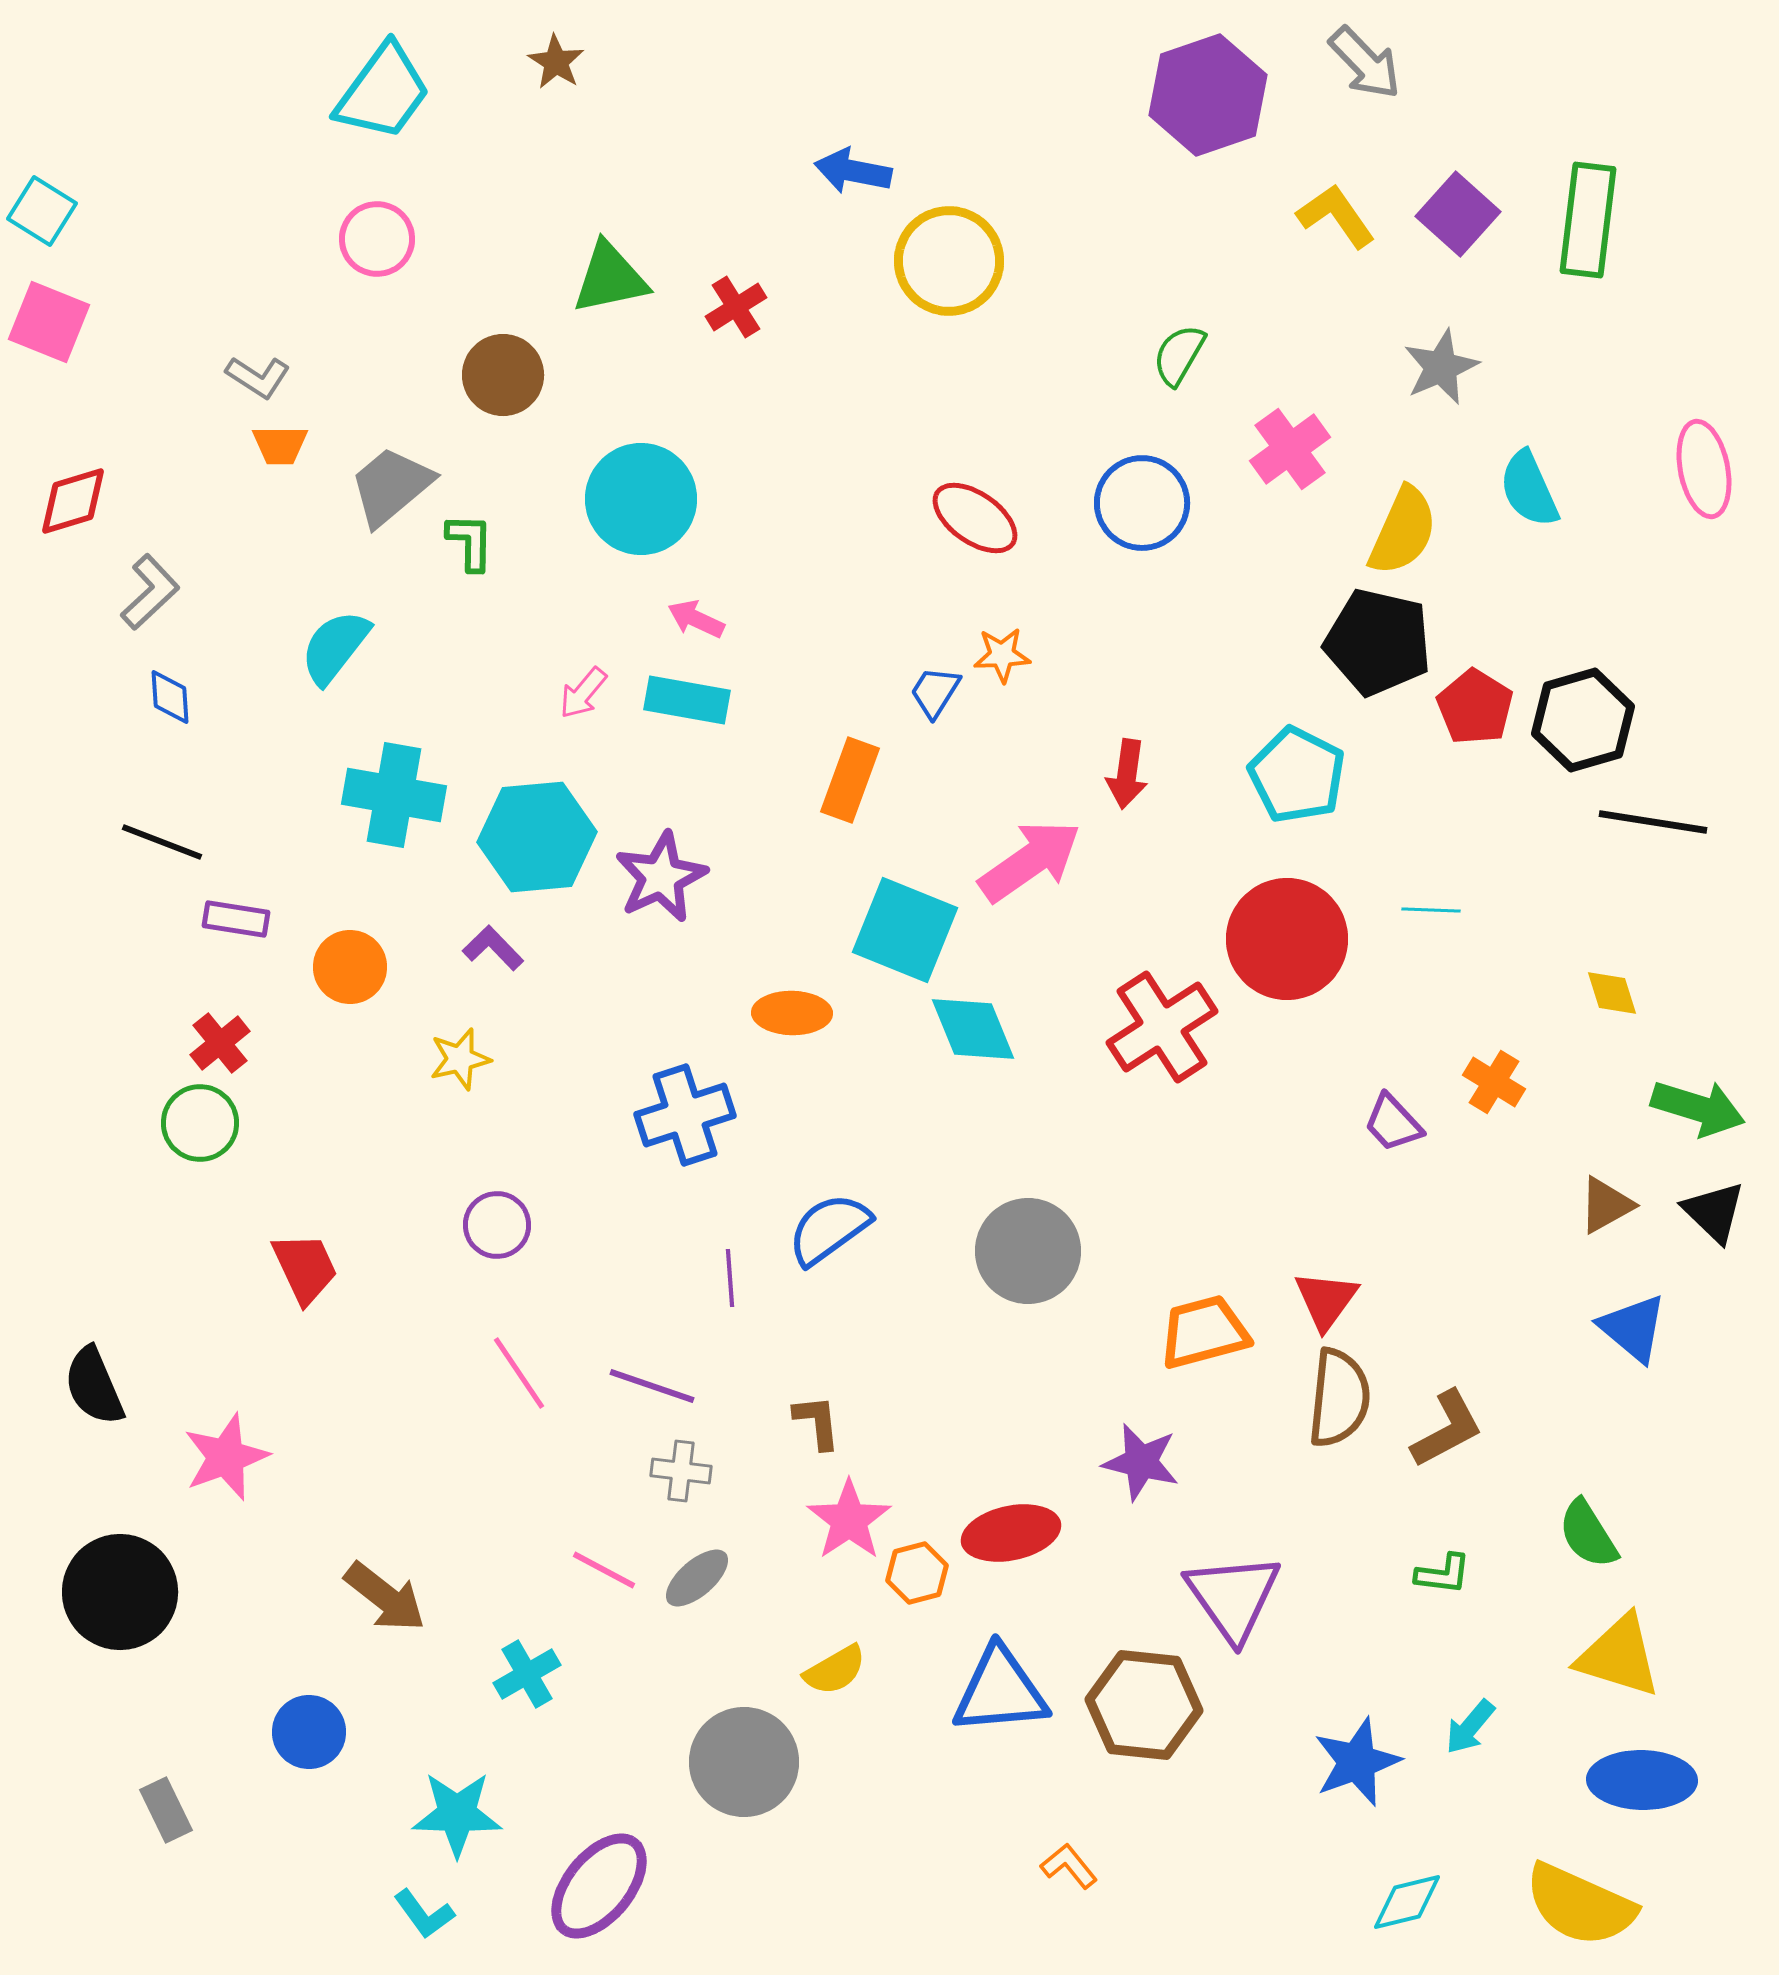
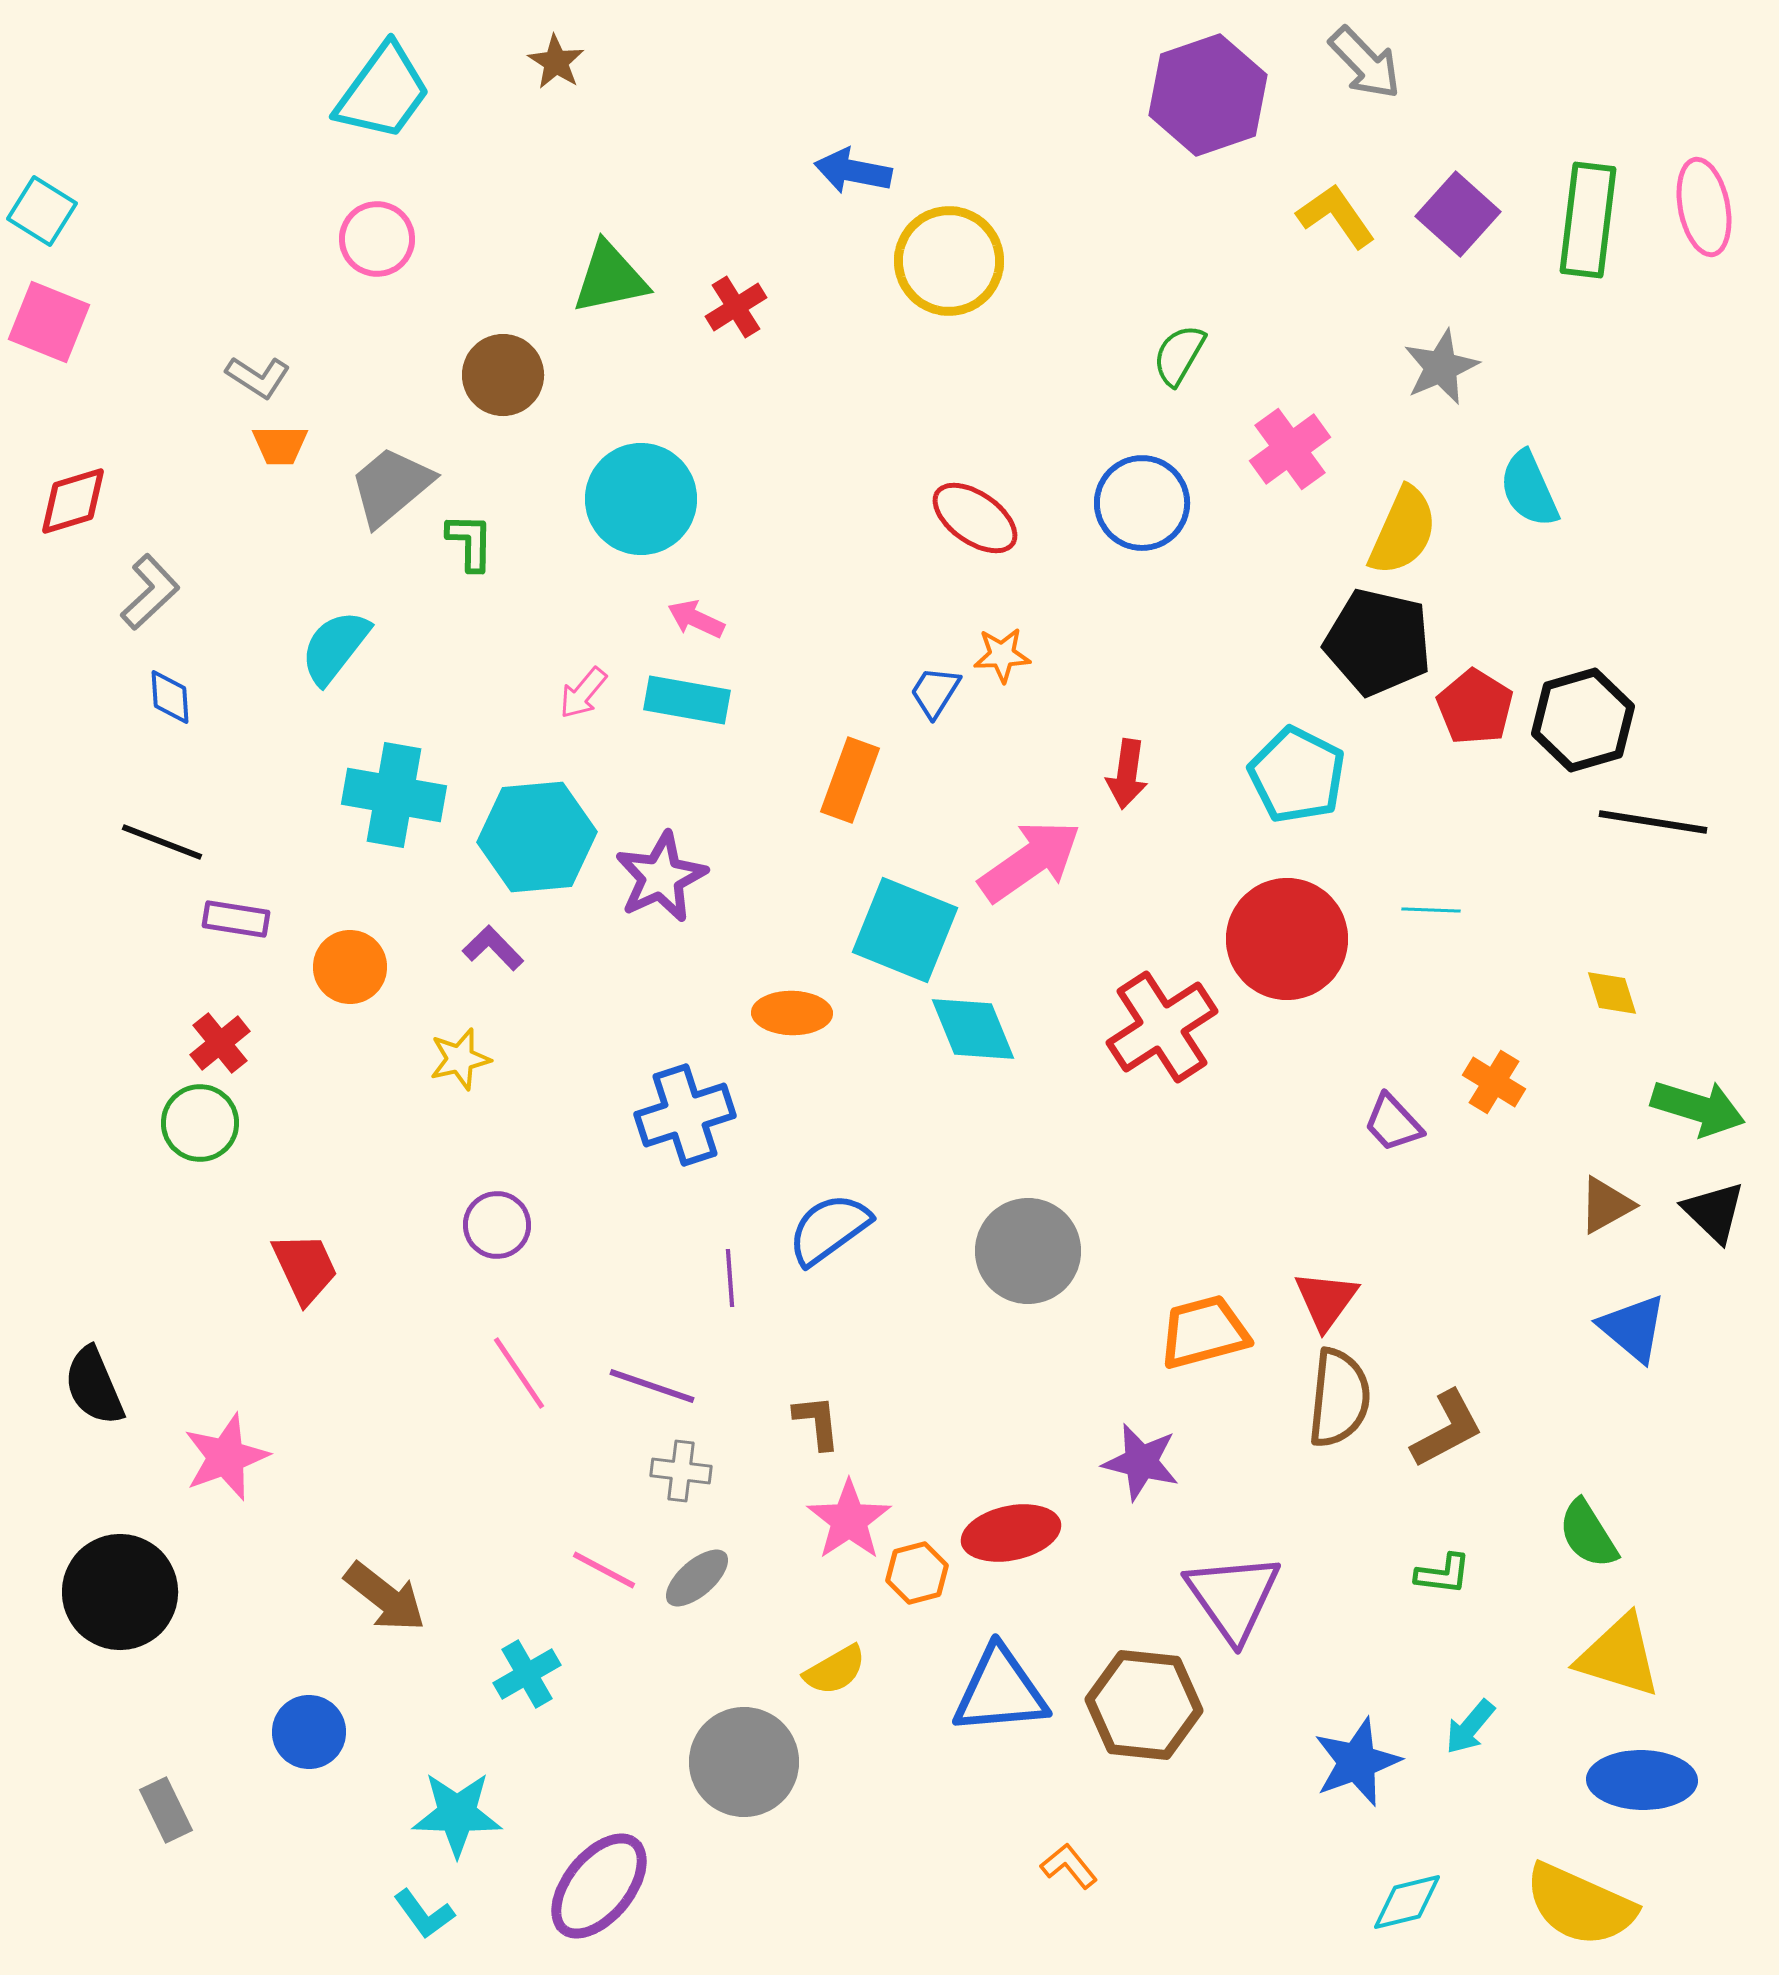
pink ellipse at (1704, 469): moved 262 px up
